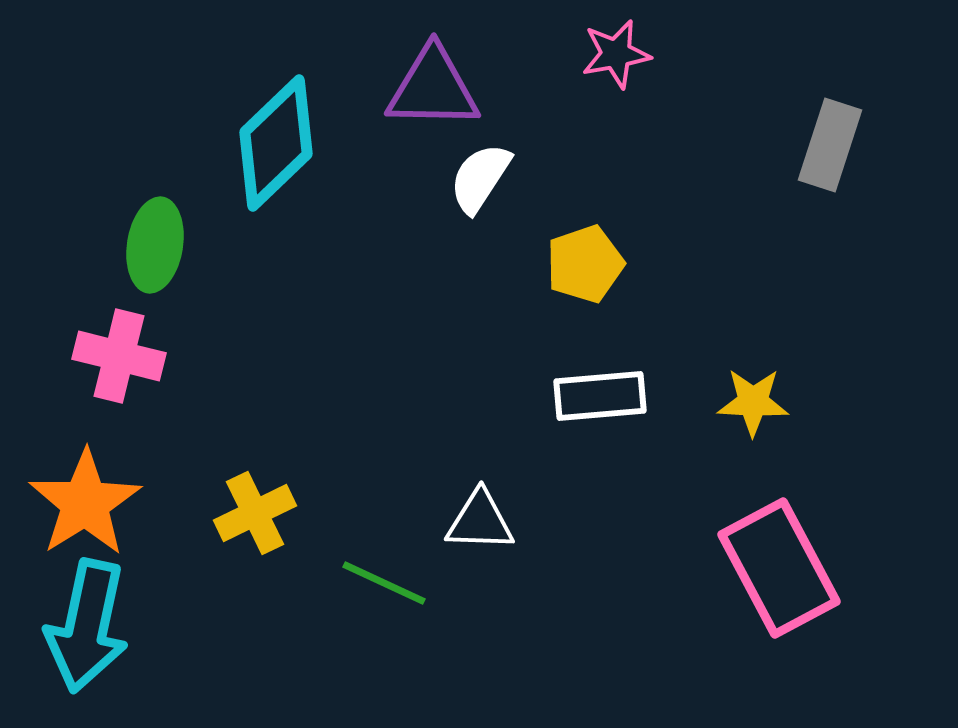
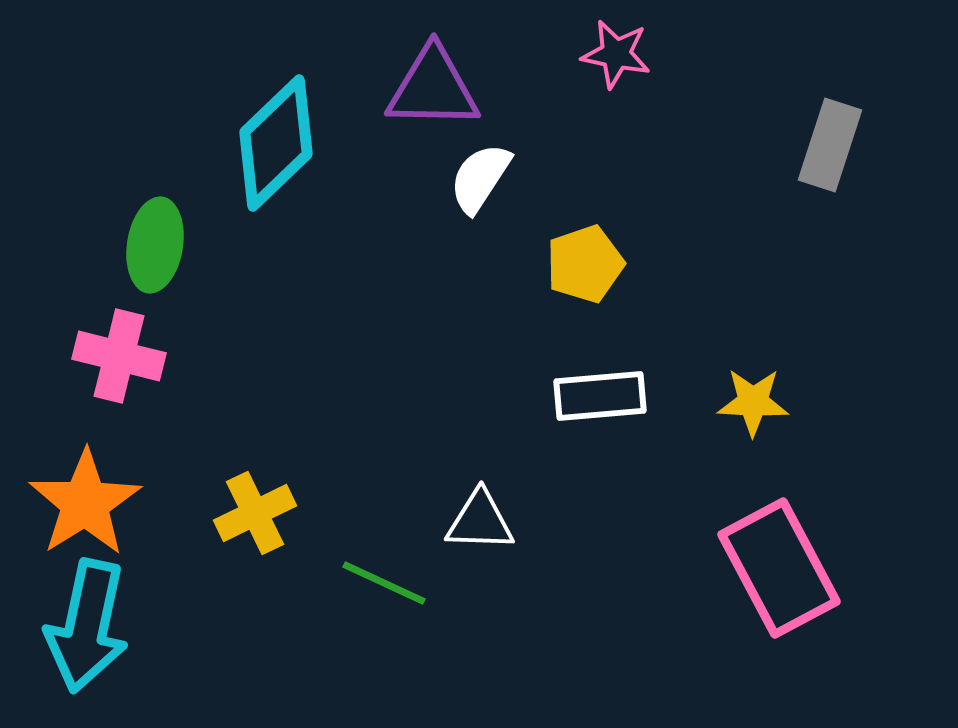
pink star: rotated 22 degrees clockwise
